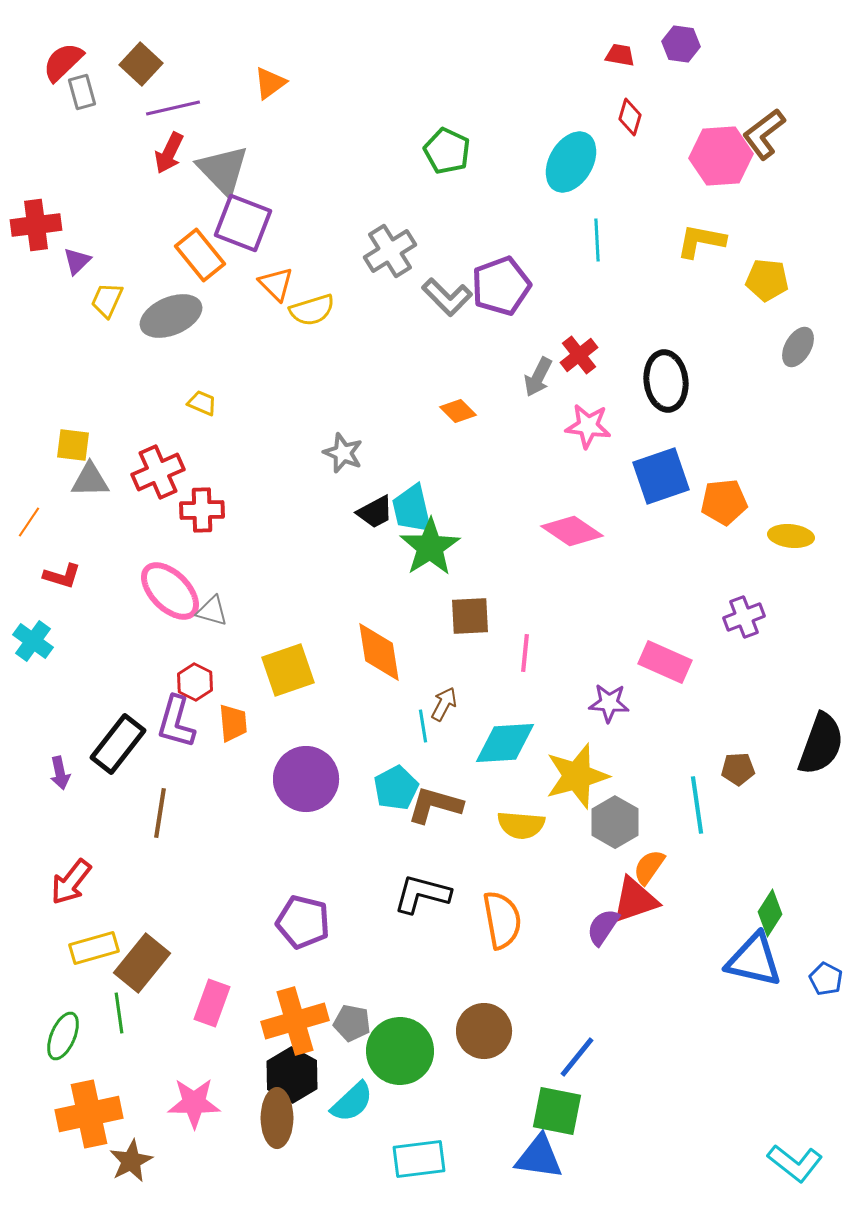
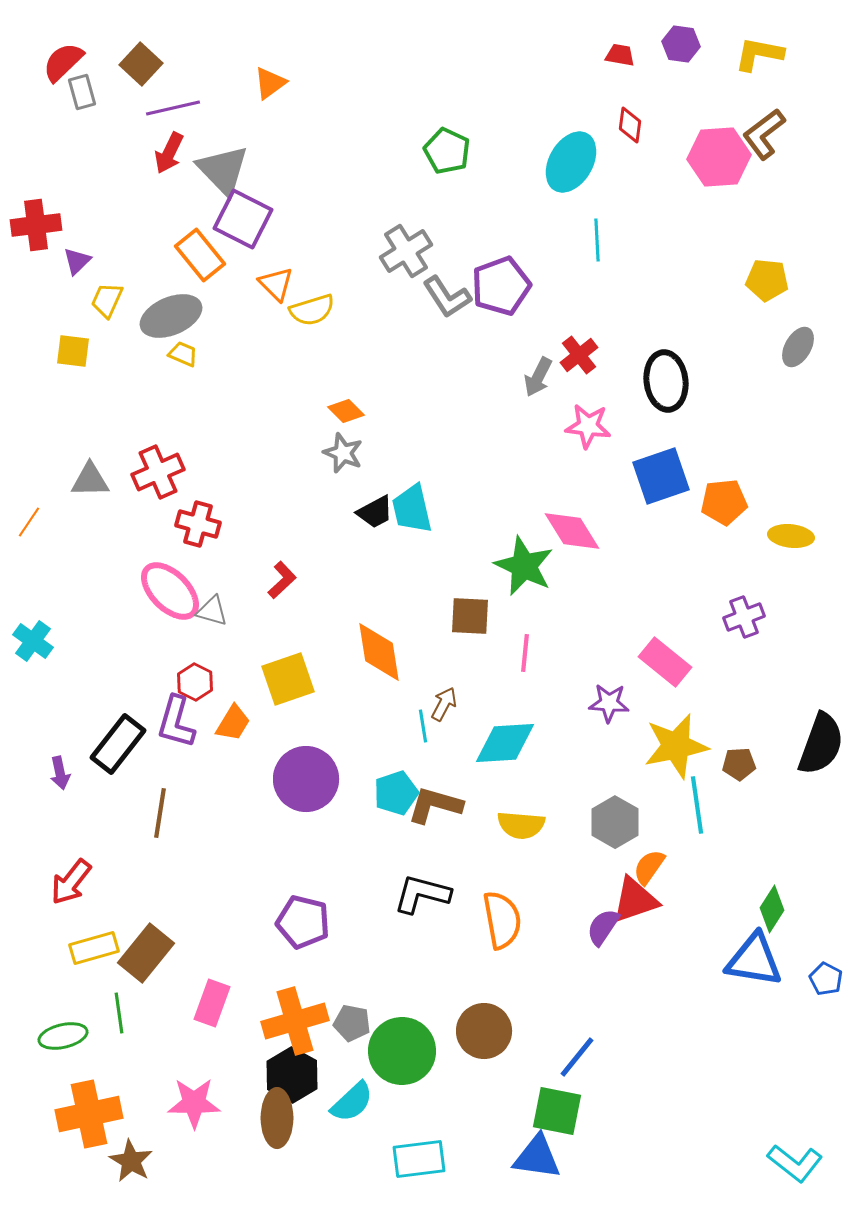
red diamond at (630, 117): moved 8 px down; rotated 9 degrees counterclockwise
pink hexagon at (721, 156): moved 2 px left, 1 px down
purple square at (243, 223): moved 4 px up; rotated 6 degrees clockwise
yellow L-shape at (701, 241): moved 58 px right, 187 px up
gray cross at (390, 251): moved 16 px right
gray L-shape at (447, 297): rotated 12 degrees clockwise
yellow trapezoid at (202, 403): moved 19 px left, 49 px up
orange diamond at (458, 411): moved 112 px left
yellow square at (73, 445): moved 94 px up
red cross at (202, 510): moved 4 px left, 14 px down; rotated 18 degrees clockwise
pink diamond at (572, 531): rotated 24 degrees clockwise
green star at (430, 547): moved 94 px right, 19 px down; rotated 14 degrees counterclockwise
red L-shape at (62, 576): moved 220 px right, 4 px down; rotated 60 degrees counterclockwise
brown square at (470, 616): rotated 6 degrees clockwise
pink rectangle at (665, 662): rotated 15 degrees clockwise
yellow square at (288, 670): moved 9 px down
orange trapezoid at (233, 723): rotated 36 degrees clockwise
brown pentagon at (738, 769): moved 1 px right, 5 px up
yellow star at (577, 776): moved 99 px right, 30 px up; rotated 4 degrees clockwise
cyan pentagon at (396, 788): moved 5 px down; rotated 9 degrees clockwise
green diamond at (770, 913): moved 2 px right, 4 px up
blue triangle at (754, 960): rotated 4 degrees counterclockwise
brown rectangle at (142, 963): moved 4 px right, 10 px up
green ellipse at (63, 1036): rotated 54 degrees clockwise
green circle at (400, 1051): moved 2 px right
blue triangle at (539, 1157): moved 2 px left
brown star at (131, 1161): rotated 15 degrees counterclockwise
